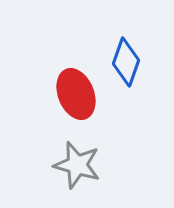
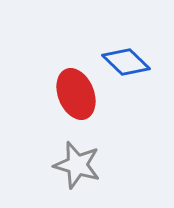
blue diamond: rotated 66 degrees counterclockwise
